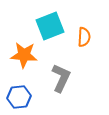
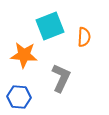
blue hexagon: rotated 10 degrees clockwise
